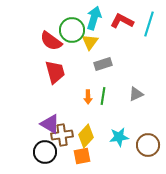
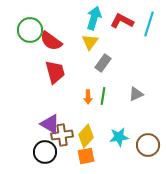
green circle: moved 42 px left
gray rectangle: moved 1 px up; rotated 36 degrees counterclockwise
orange square: moved 4 px right
